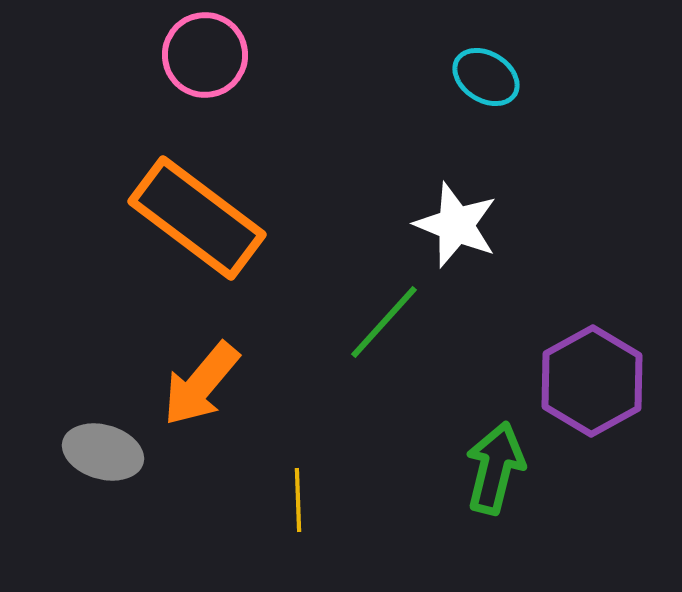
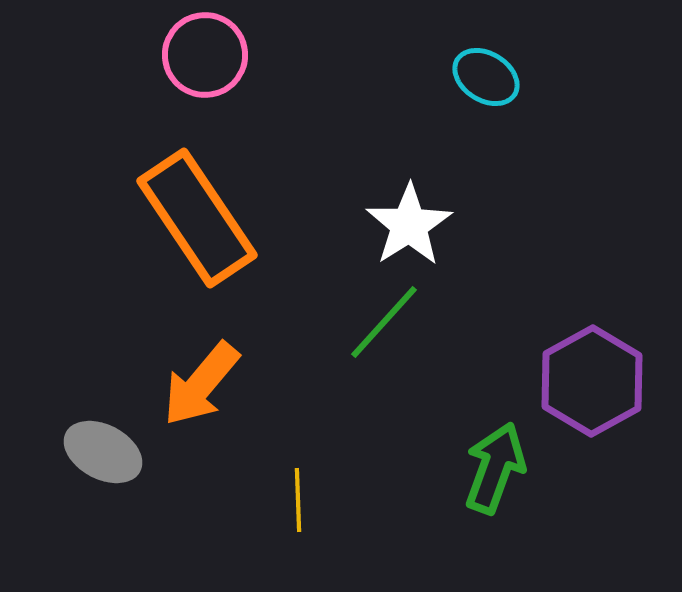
orange rectangle: rotated 19 degrees clockwise
white star: moved 47 px left; rotated 18 degrees clockwise
gray ellipse: rotated 12 degrees clockwise
green arrow: rotated 6 degrees clockwise
